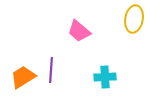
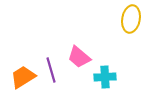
yellow ellipse: moved 3 px left
pink trapezoid: moved 26 px down
purple line: rotated 20 degrees counterclockwise
